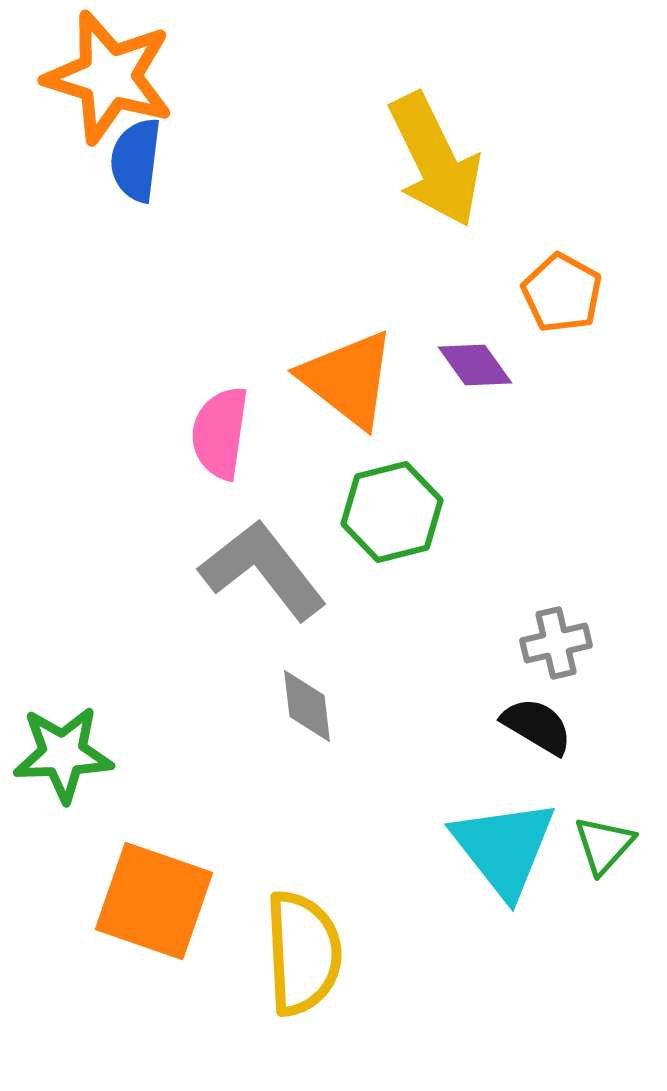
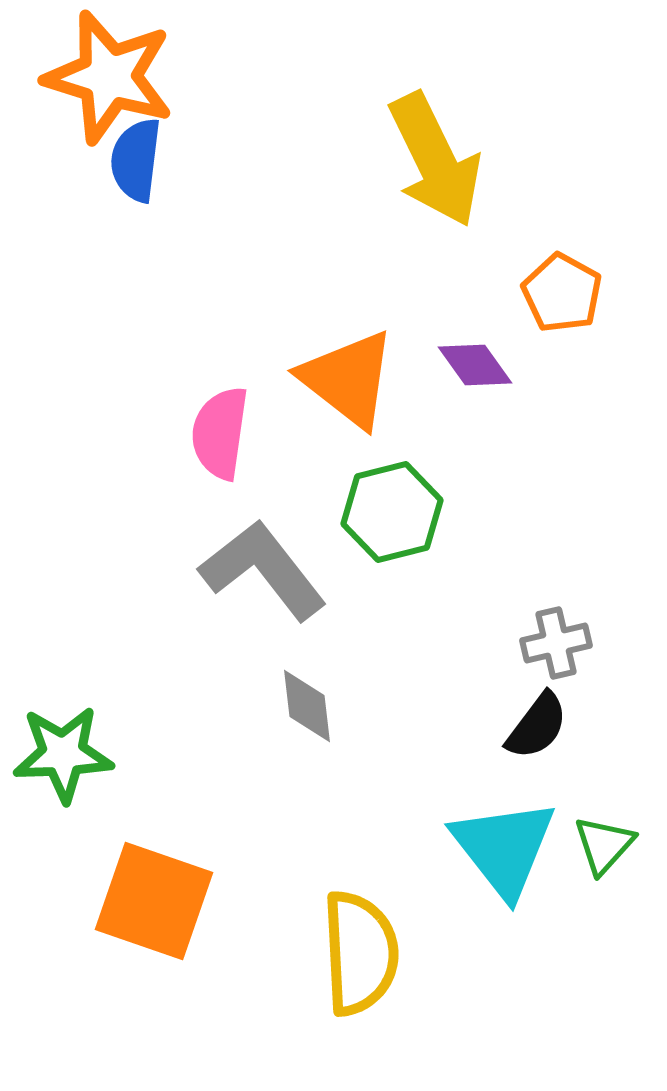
black semicircle: rotated 96 degrees clockwise
yellow semicircle: moved 57 px right
